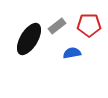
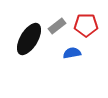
red pentagon: moved 3 px left
